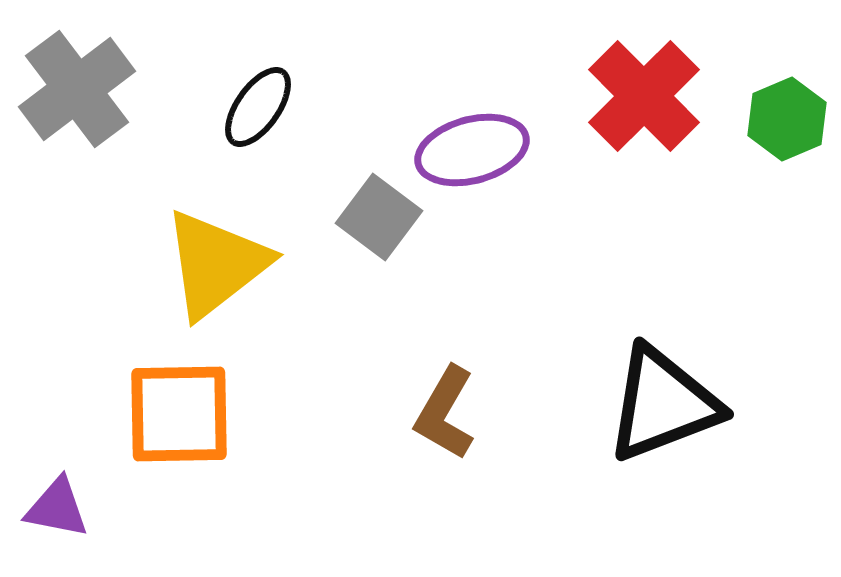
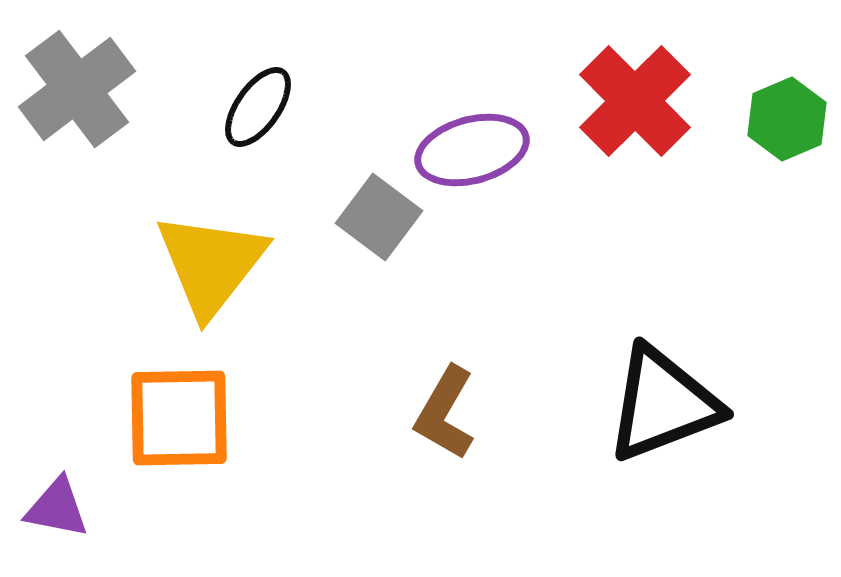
red cross: moved 9 px left, 5 px down
yellow triangle: moved 5 px left; rotated 14 degrees counterclockwise
orange square: moved 4 px down
